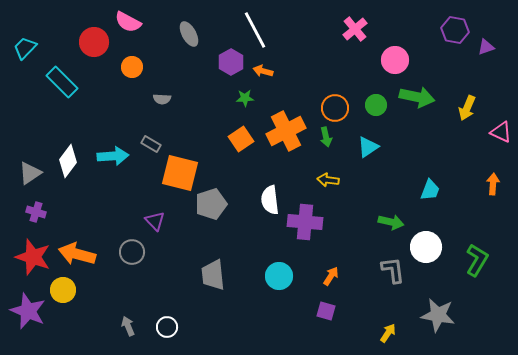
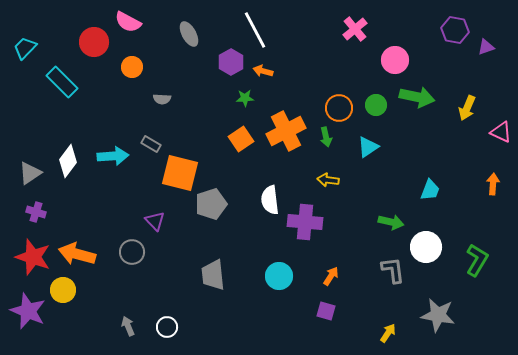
orange circle at (335, 108): moved 4 px right
